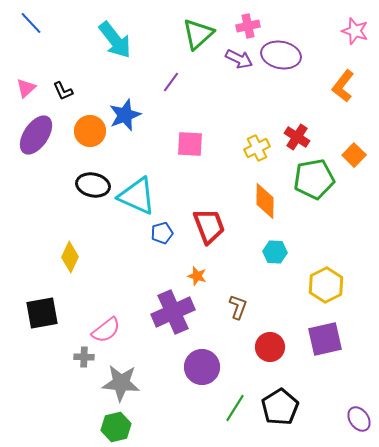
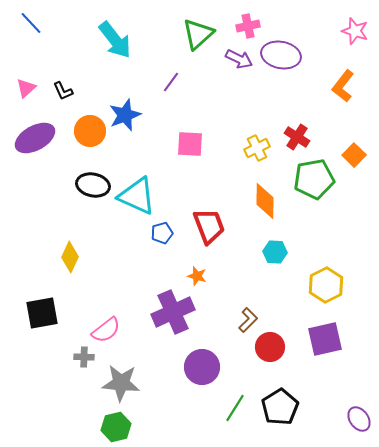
purple ellipse at (36, 135): moved 1 px left, 3 px down; rotated 27 degrees clockwise
brown L-shape at (238, 307): moved 10 px right, 13 px down; rotated 25 degrees clockwise
